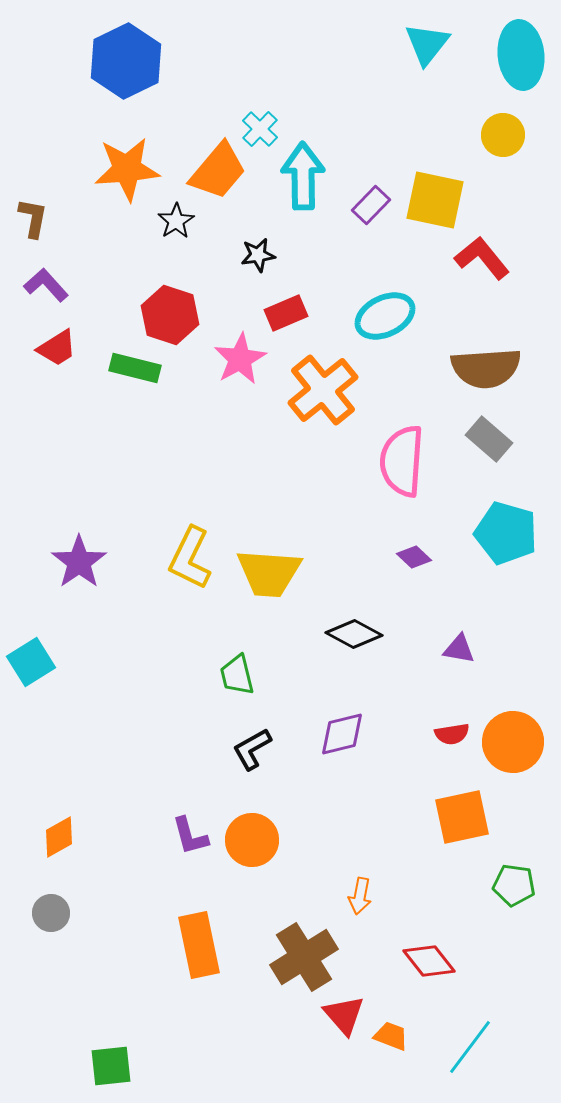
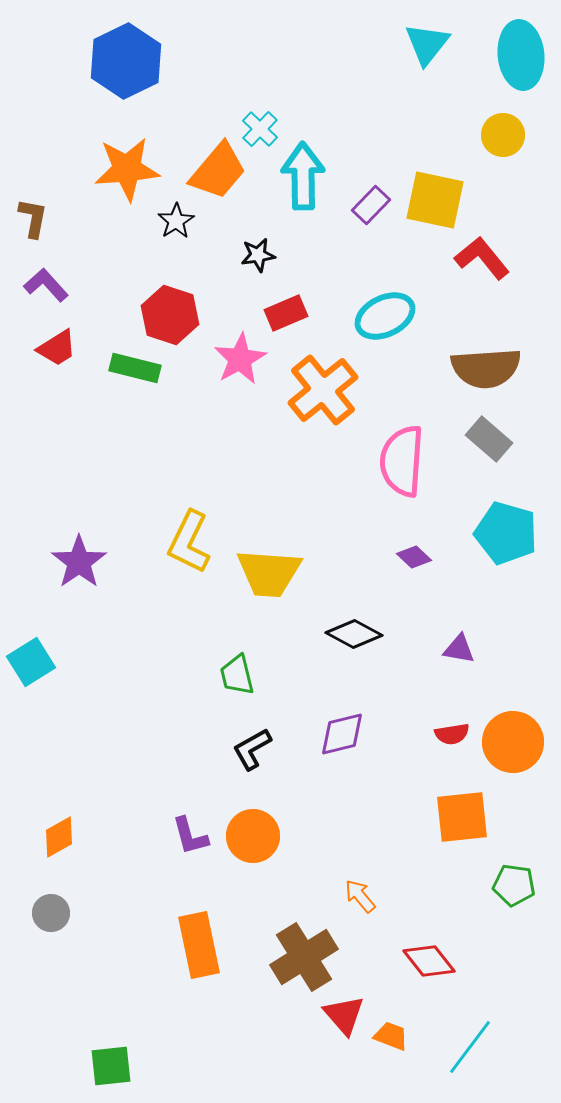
yellow L-shape at (190, 558): moved 1 px left, 16 px up
orange square at (462, 817): rotated 6 degrees clockwise
orange circle at (252, 840): moved 1 px right, 4 px up
orange arrow at (360, 896): rotated 129 degrees clockwise
